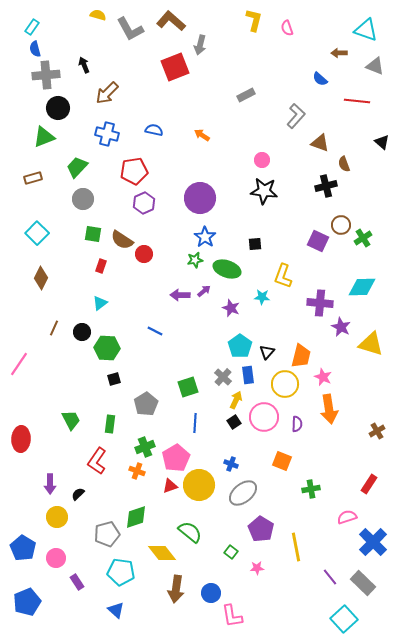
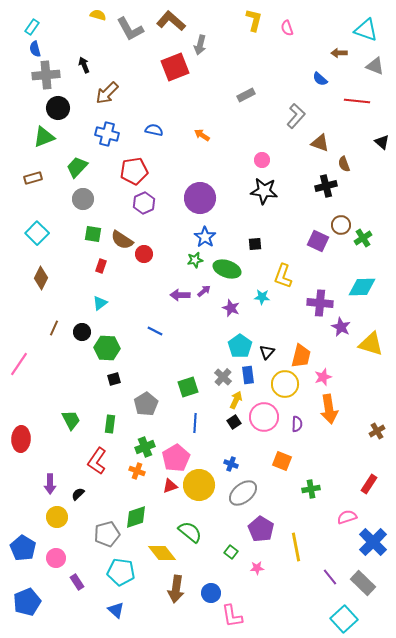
pink star at (323, 377): rotated 30 degrees clockwise
